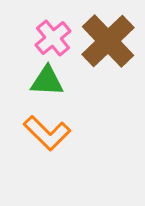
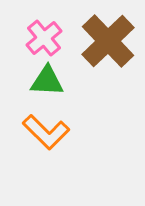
pink cross: moved 9 px left
orange L-shape: moved 1 px left, 1 px up
